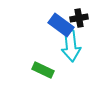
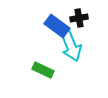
blue rectangle: moved 4 px left, 1 px down
cyan arrow: rotated 16 degrees counterclockwise
